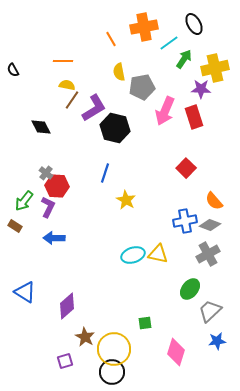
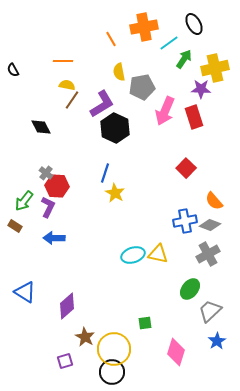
purple L-shape at (94, 108): moved 8 px right, 4 px up
black hexagon at (115, 128): rotated 12 degrees clockwise
yellow star at (126, 200): moved 11 px left, 7 px up
blue star at (217, 341): rotated 24 degrees counterclockwise
